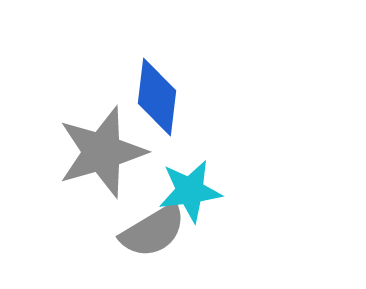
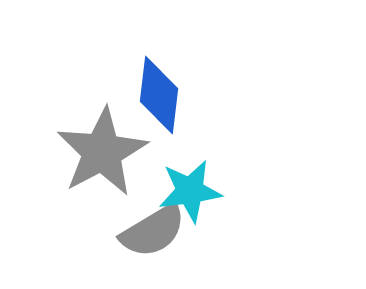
blue diamond: moved 2 px right, 2 px up
gray star: rotated 12 degrees counterclockwise
